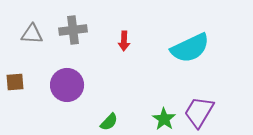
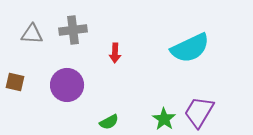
red arrow: moved 9 px left, 12 px down
brown square: rotated 18 degrees clockwise
green semicircle: rotated 18 degrees clockwise
